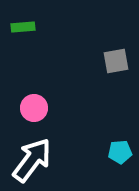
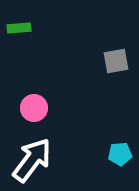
green rectangle: moved 4 px left, 1 px down
cyan pentagon: moved 2 px down
